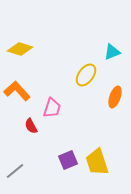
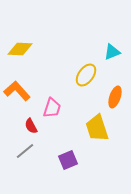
yellow diamond: rotated 15 degrees counterclockwise
yellow trapezoid: moved 34 px up
gray line: moved 10 px right, 20 px up
